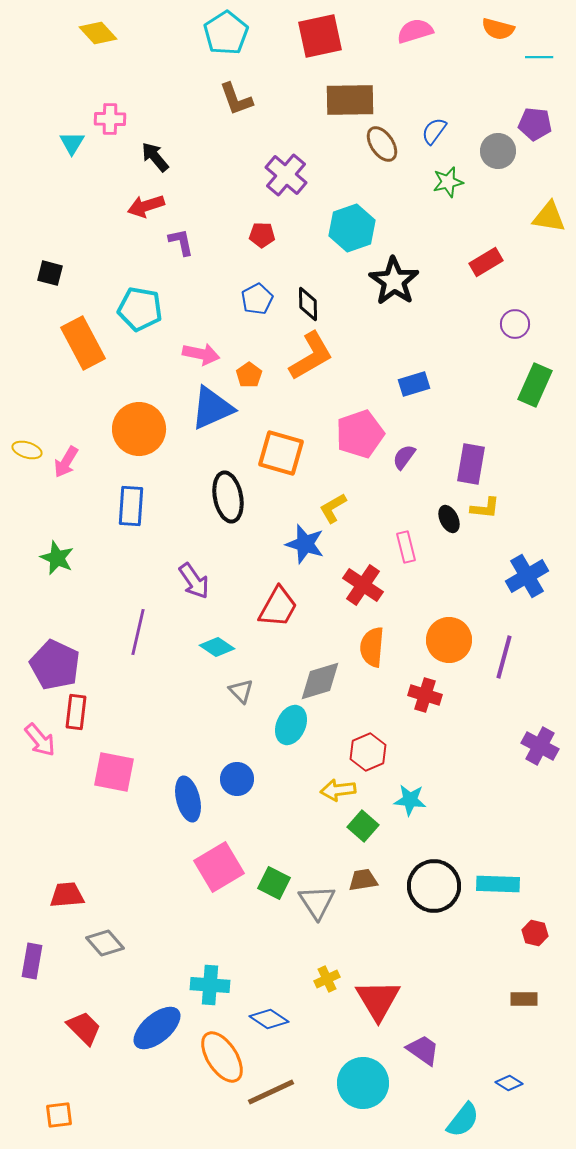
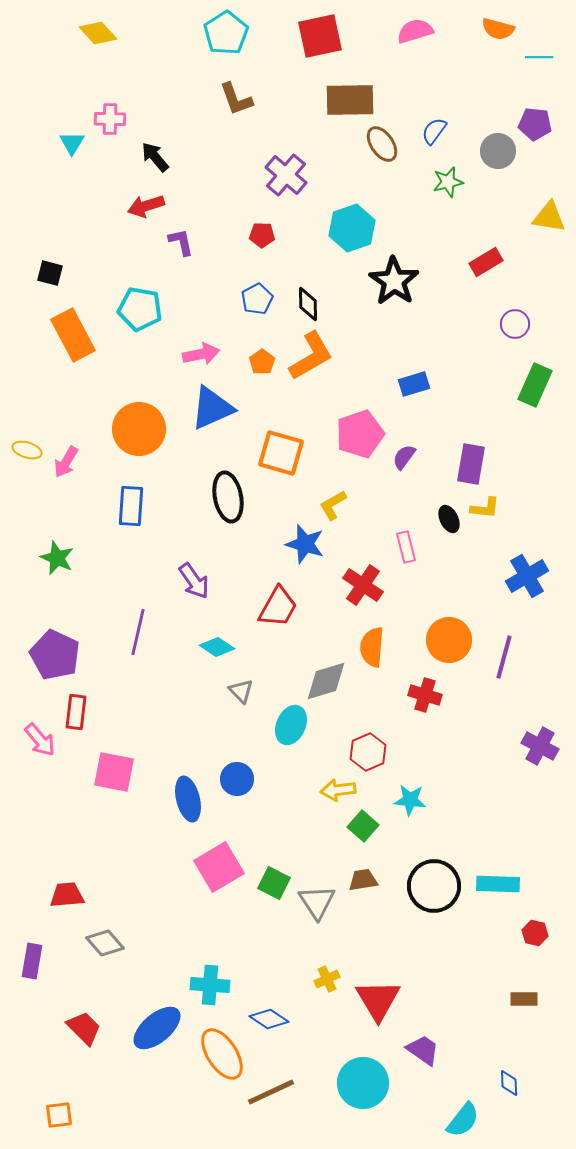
orange rectangle at (83, 343): moved 10 px left, 8 px up
pink arrow at (201, 354): rotated 24 degrees counterclockwise
orange pentagon at (249, 375): moved 13 px right, 13 px up
yellow L-shape at (333, 508): moved 3 px up
purple pentagon at (55, 665): moved 10 px up
gray diamond at (320, 681): moved 6 px right
orange ellipse at (222, 1057): moved 3 px up
blue diamond at (509, 1083): rotated 56 degrees clockwise
